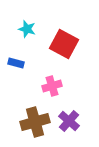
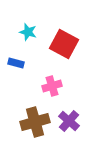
cyan star: moved 1 px right, 3 px down
